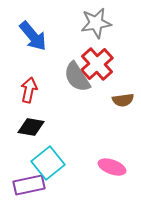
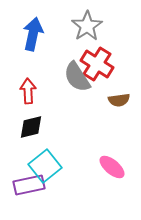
gray star: moved 9 px left, 3 px down; rotated 24 degrees counterclockwise
blue arrow: moved 2 px up; rotated 128 degrees counterclockwise
red cross: rotated 16 degrees counterclockwise
red arrow: moved 1 px left, 1 px down; rotated 15 degrees counterclockwise
brown semicircle: moved 4 px left
black diamond: rotated 24 degrees counterclockwise
cyan square: moved 3 px left, 3 px down
pink ellipse: rotated 20 degrees clockwise
